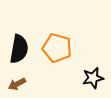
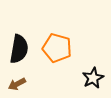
black star: rotated 15 degrees counterclockwise
